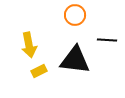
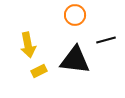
black line: moved 1 px left; rotated 18 degrees counterclockwise
yellow arrow: moved 1 px left
